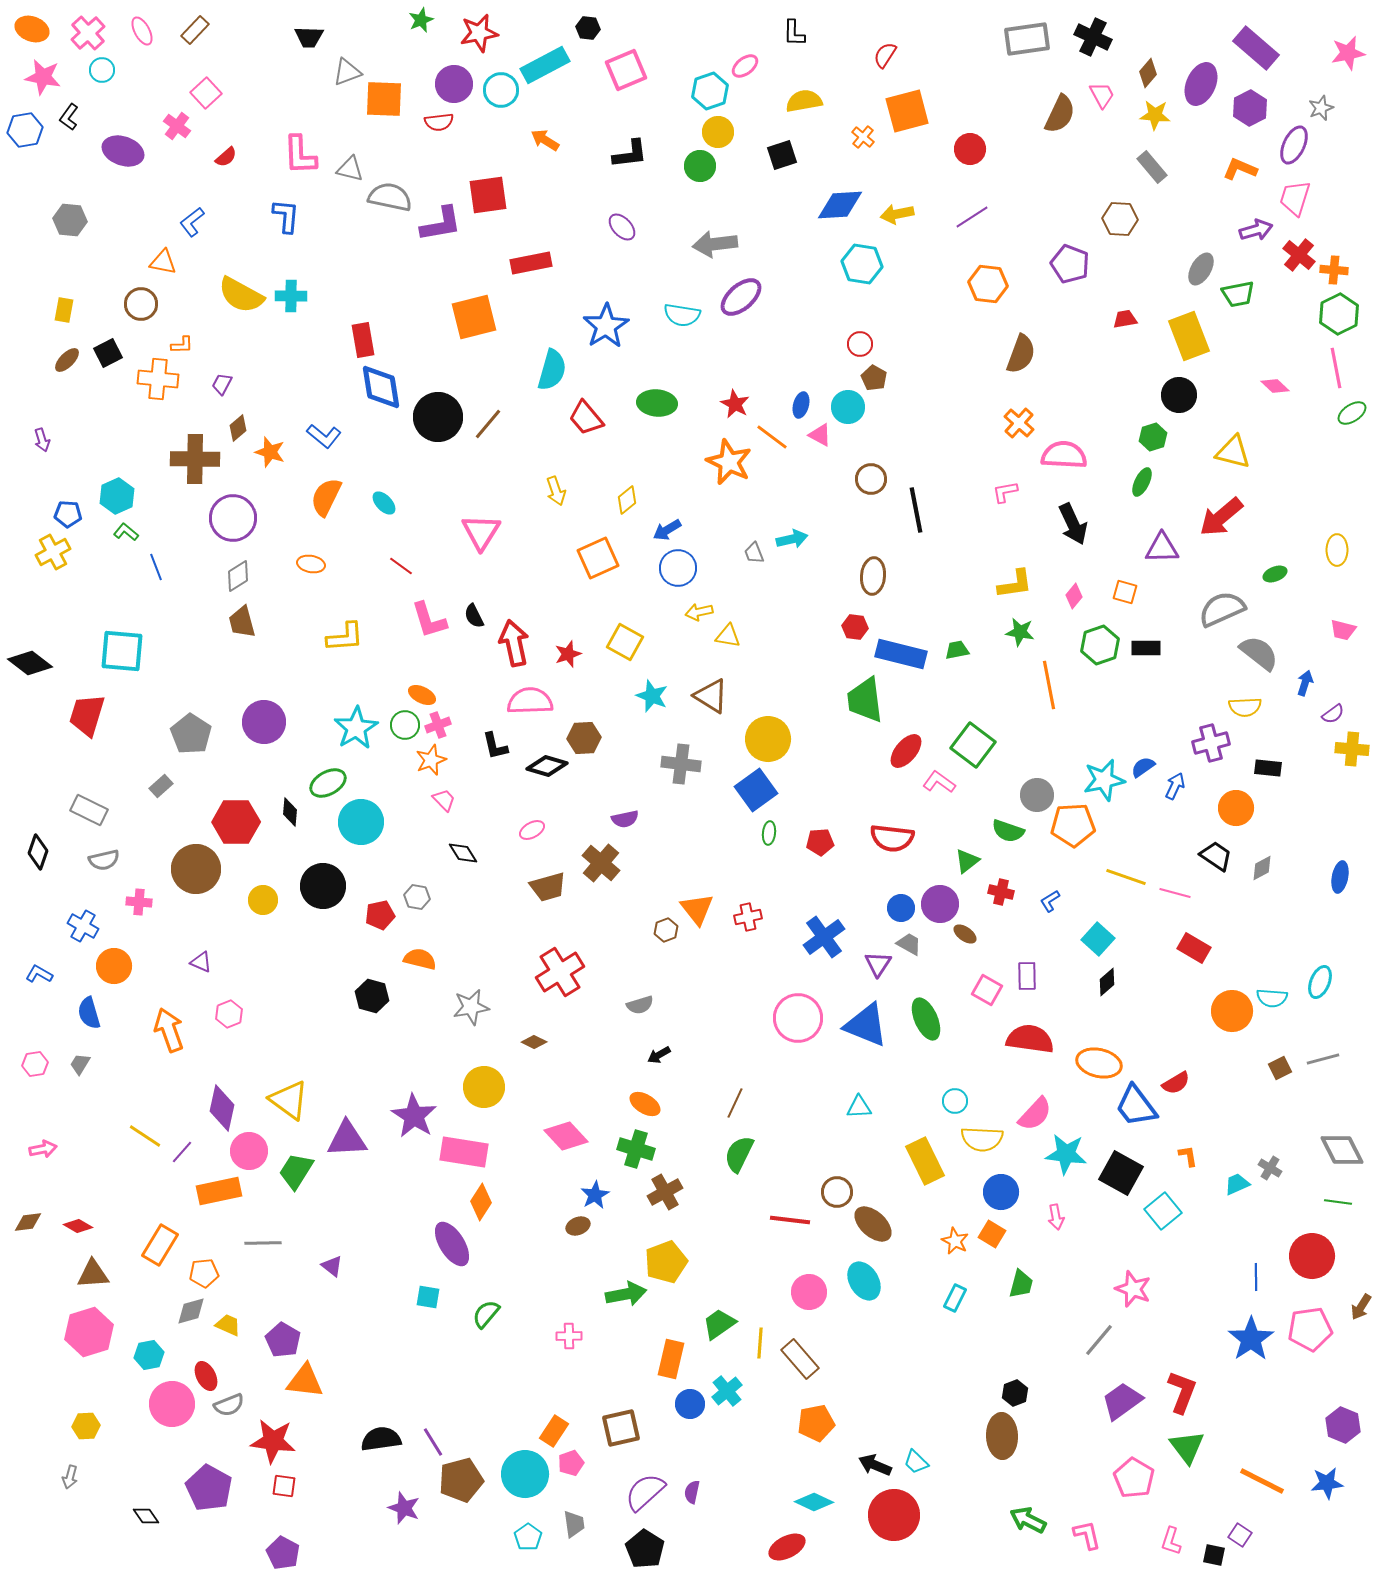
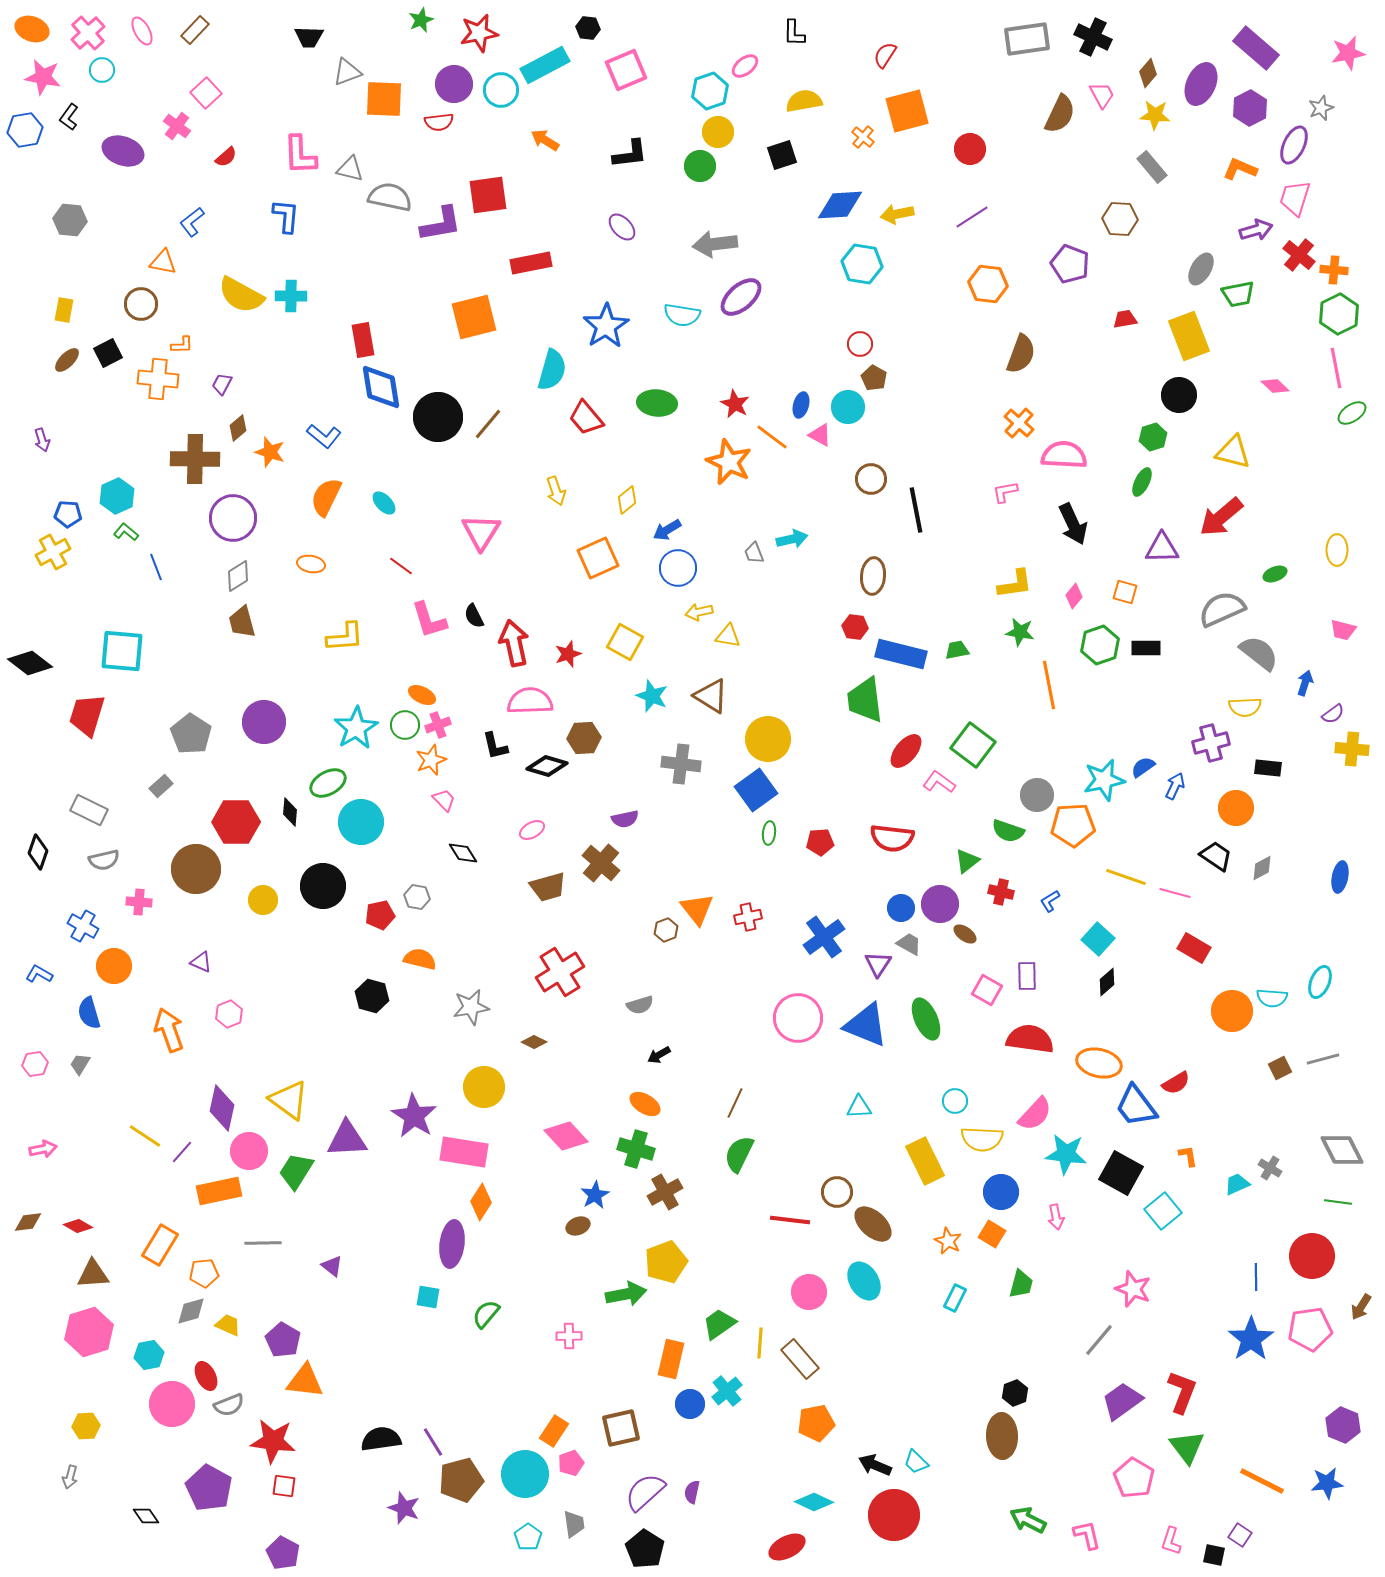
orange star at (955, 1241): moved 7 px left
purple ellipse at (452, 1244): rotated 39 degrees clockwise
